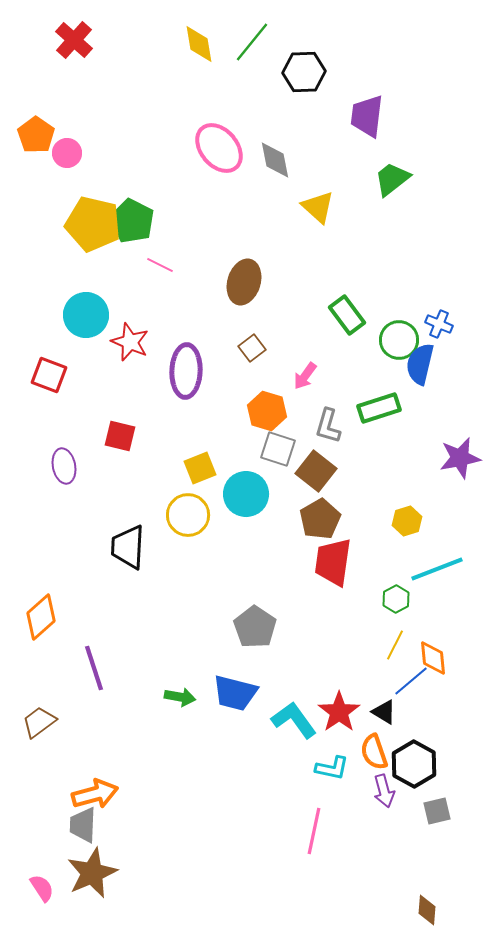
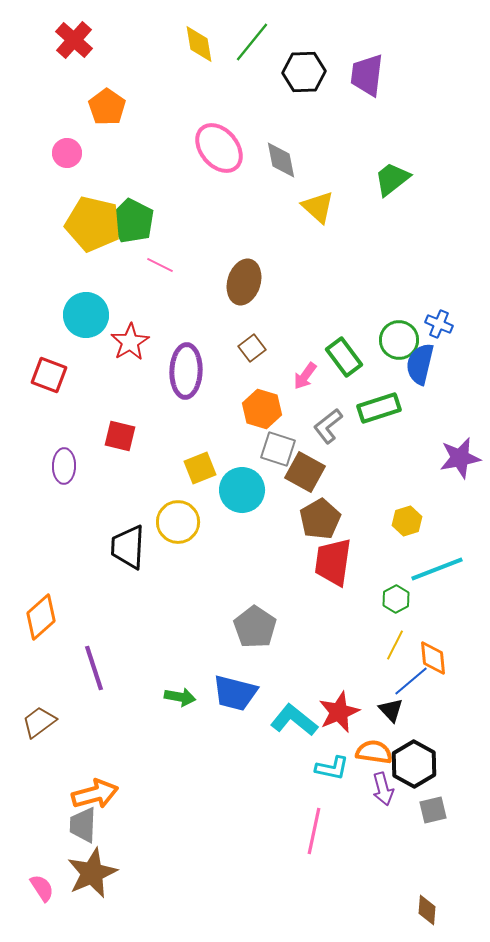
purple trapezoid at (367, 116): moved 41 px up
orange pentagon at (36, 135): moved 71 px right, 28 px up
gray diamond at (275, 160): moved 6 px right
green rectangle at (347, 315): moved 3 px left, 42 px down
red star at (130, 342): rotated 18 degrees clockwise
orange hexagon at (267, 411): moved 5 px left, 2 px up
gray L-shape at (328, 426): rotated 36 degrees clockwise
purple ellipse at (64, 466): rotated 12 degrees clockwise
brown square at (316, 471): moved 11 px left, 1 px down; rotated 9 degrees counterclockwise
cyan circle at (246, 494): moved 4 px left, 4 px up
yellow circle at (188, 515): moved 10 px left, 7 px down
red star at (339, 712): rotated 12 degrees clockwise
black triangle at (384, 712): moved 7 px right, 2 px up; rotated 16 degrees clockwise
cyan L-shape at (294, 720): rotated 15 degrees counterclockwise
orange semicircle at (374, 752): rotated 117 degrees clockwise
purple arrow at (384, 791): moved 1 px left, 2 px up
gray square at (437, 811): moved 4 px left, 1 px up
